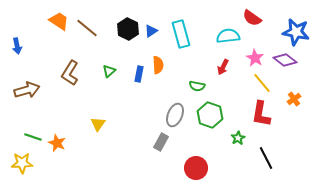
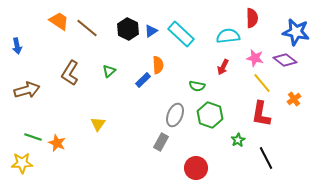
red semicircle: rotated 126 degrees counterclockwise
cyan rectangle: rotated 32 degrees counterclockwise
pink star: rotated 18 degrees counterclockwise
blue rectangle: moved 4 px right, 6 px down; rotated 35 degrees clockwise
green star: moved 2 px down
